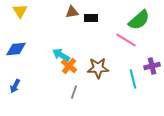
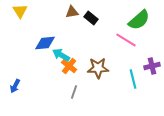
black rectangle: rotated 40 degrees clockwise
blue diamond: moved 29 px right, 6 px up
